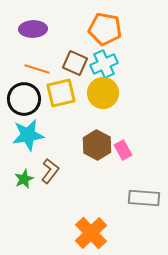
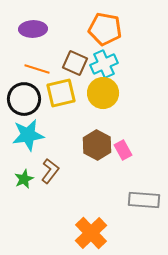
gray rectangle: moved 2 px down
